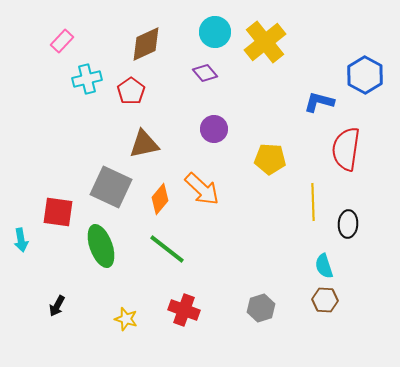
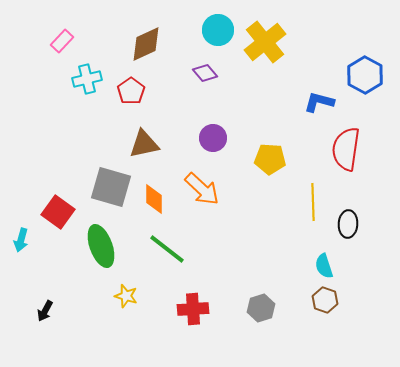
cyan circle: moved 3 px right, 2 px up
purple circle: moved 1 px left, 9 px down
gray square: rotated 9 degrees counterclockwise
orange diamond: moved 6 px left; rotated 40 degrees counterclockwise
red square: rotated 28 degrees clockwise
cyan arrow: rotated 25 degrees clockwise
brown hexagon: rotated 15 degrees clockwise
black arrow: moved 12 px left, 5 px down
red cross: moved 9 px right, 1 px up; rotated 24 degrees counterclockwise
yellow star: moved 23 px up
